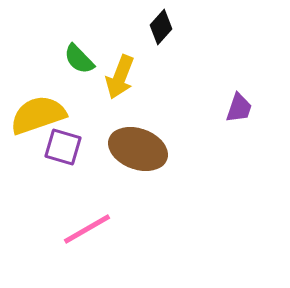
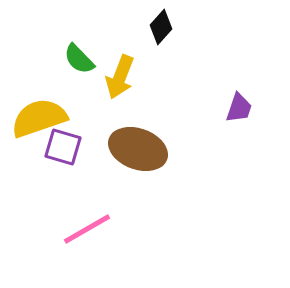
yellow semicircle: moved 1 px right, 3 px down
